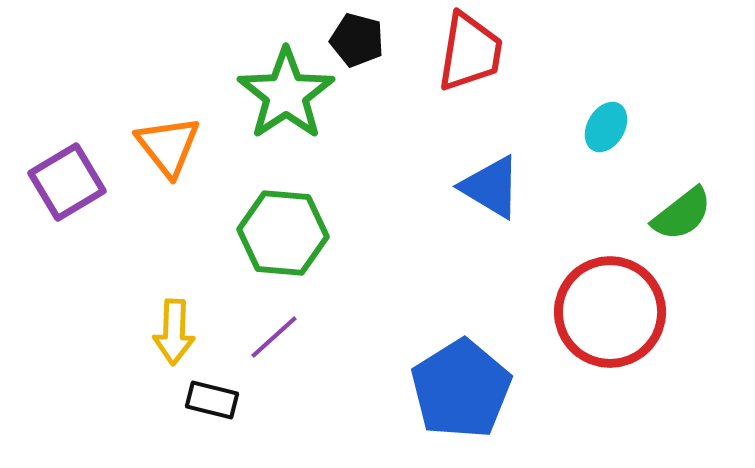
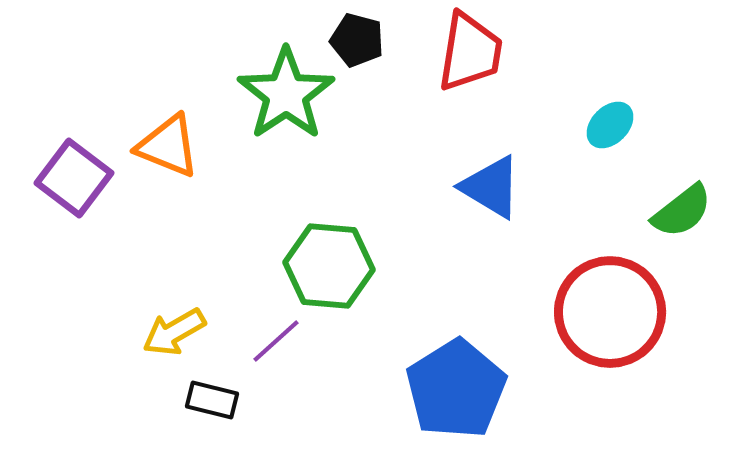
cyan ellipse: moved 4 px right, 2 px up; rotated 15 degrees clockwise
orange triangle: rotated 30 degrees counterclockwise
purple square: moved 7 px right, 4 px up; rotated 22 degrees counterclockwise
green semicircle: moved 3 px up
green hexagon: moved 46 px right, 33 px down
yellow arrow: rotated 58 degrees clockwise
purple line: moved 2 px right, 4 px down
blue pentagon: moved 5 px left
